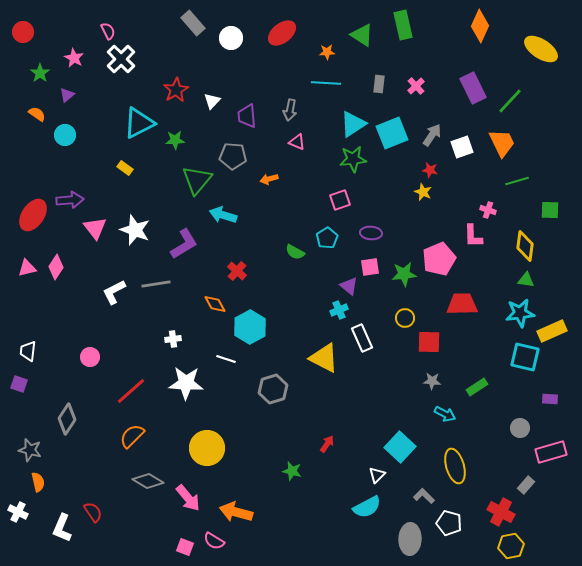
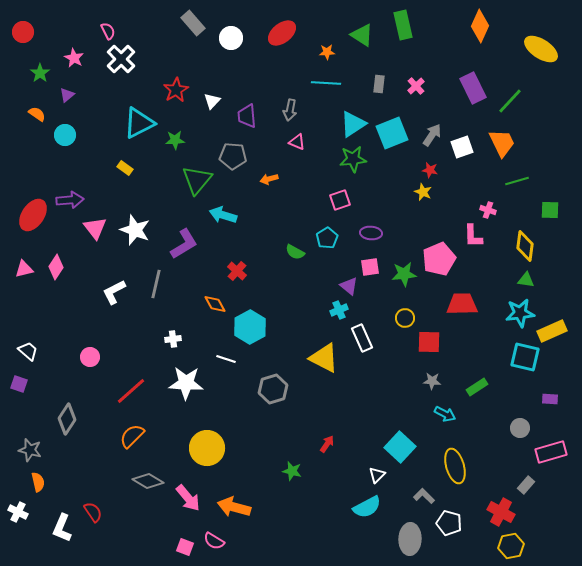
pink triangle at (27, 268): moved 3 px left, 1 px down
gray line at (156, 284): rotated 68 degrees counterclockwise
white trapezoid at (28, 351): rotated 125 degrees clockwise
orange arrow at (236, 512): moved 2 px left, 5 px up
